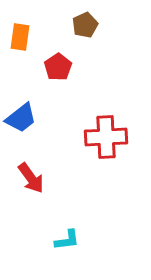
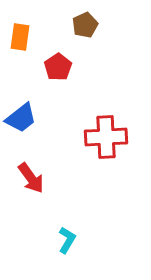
cyan L-shape: rotated 52 degrees counterclockwise
